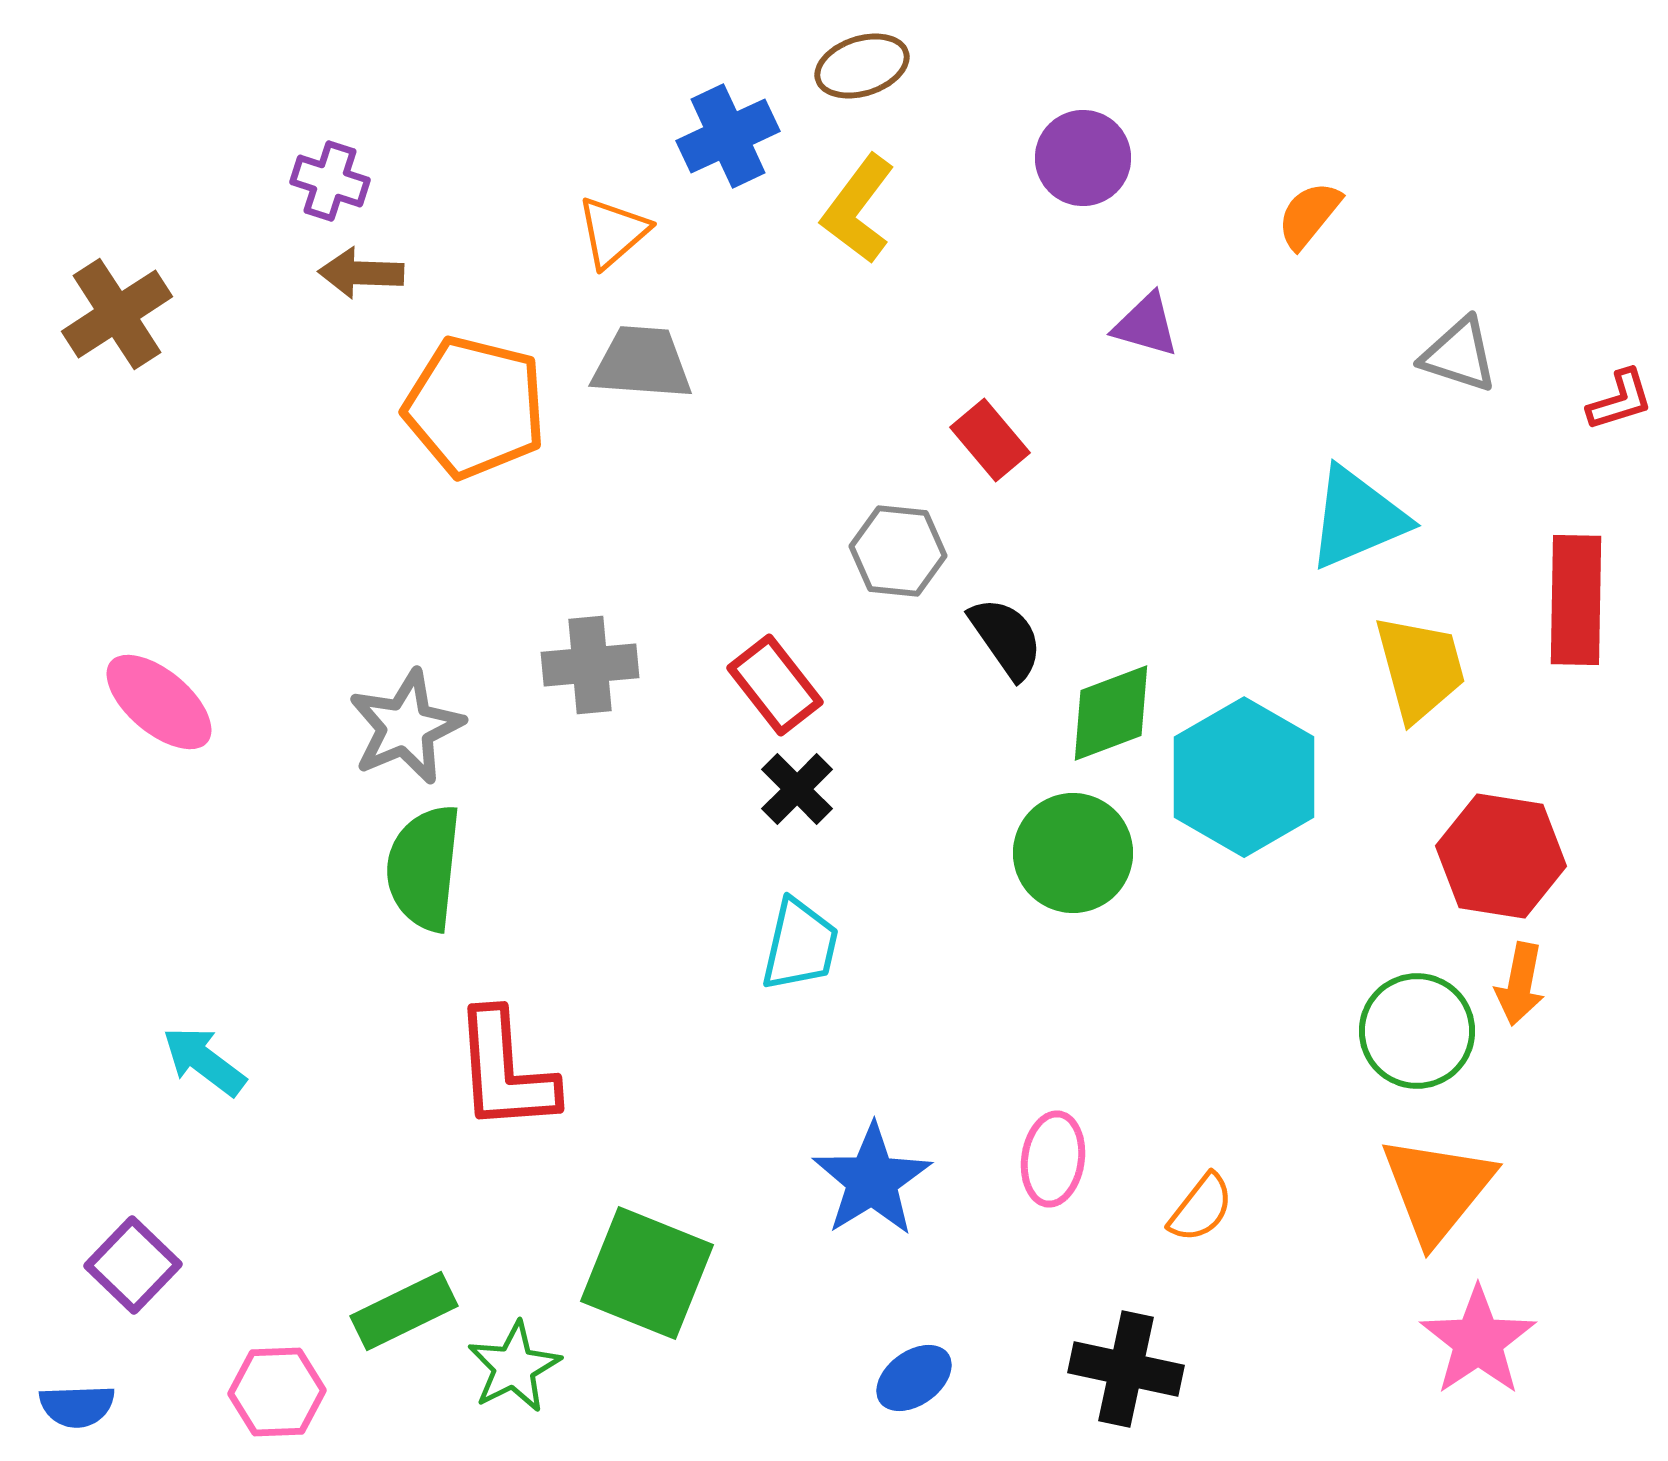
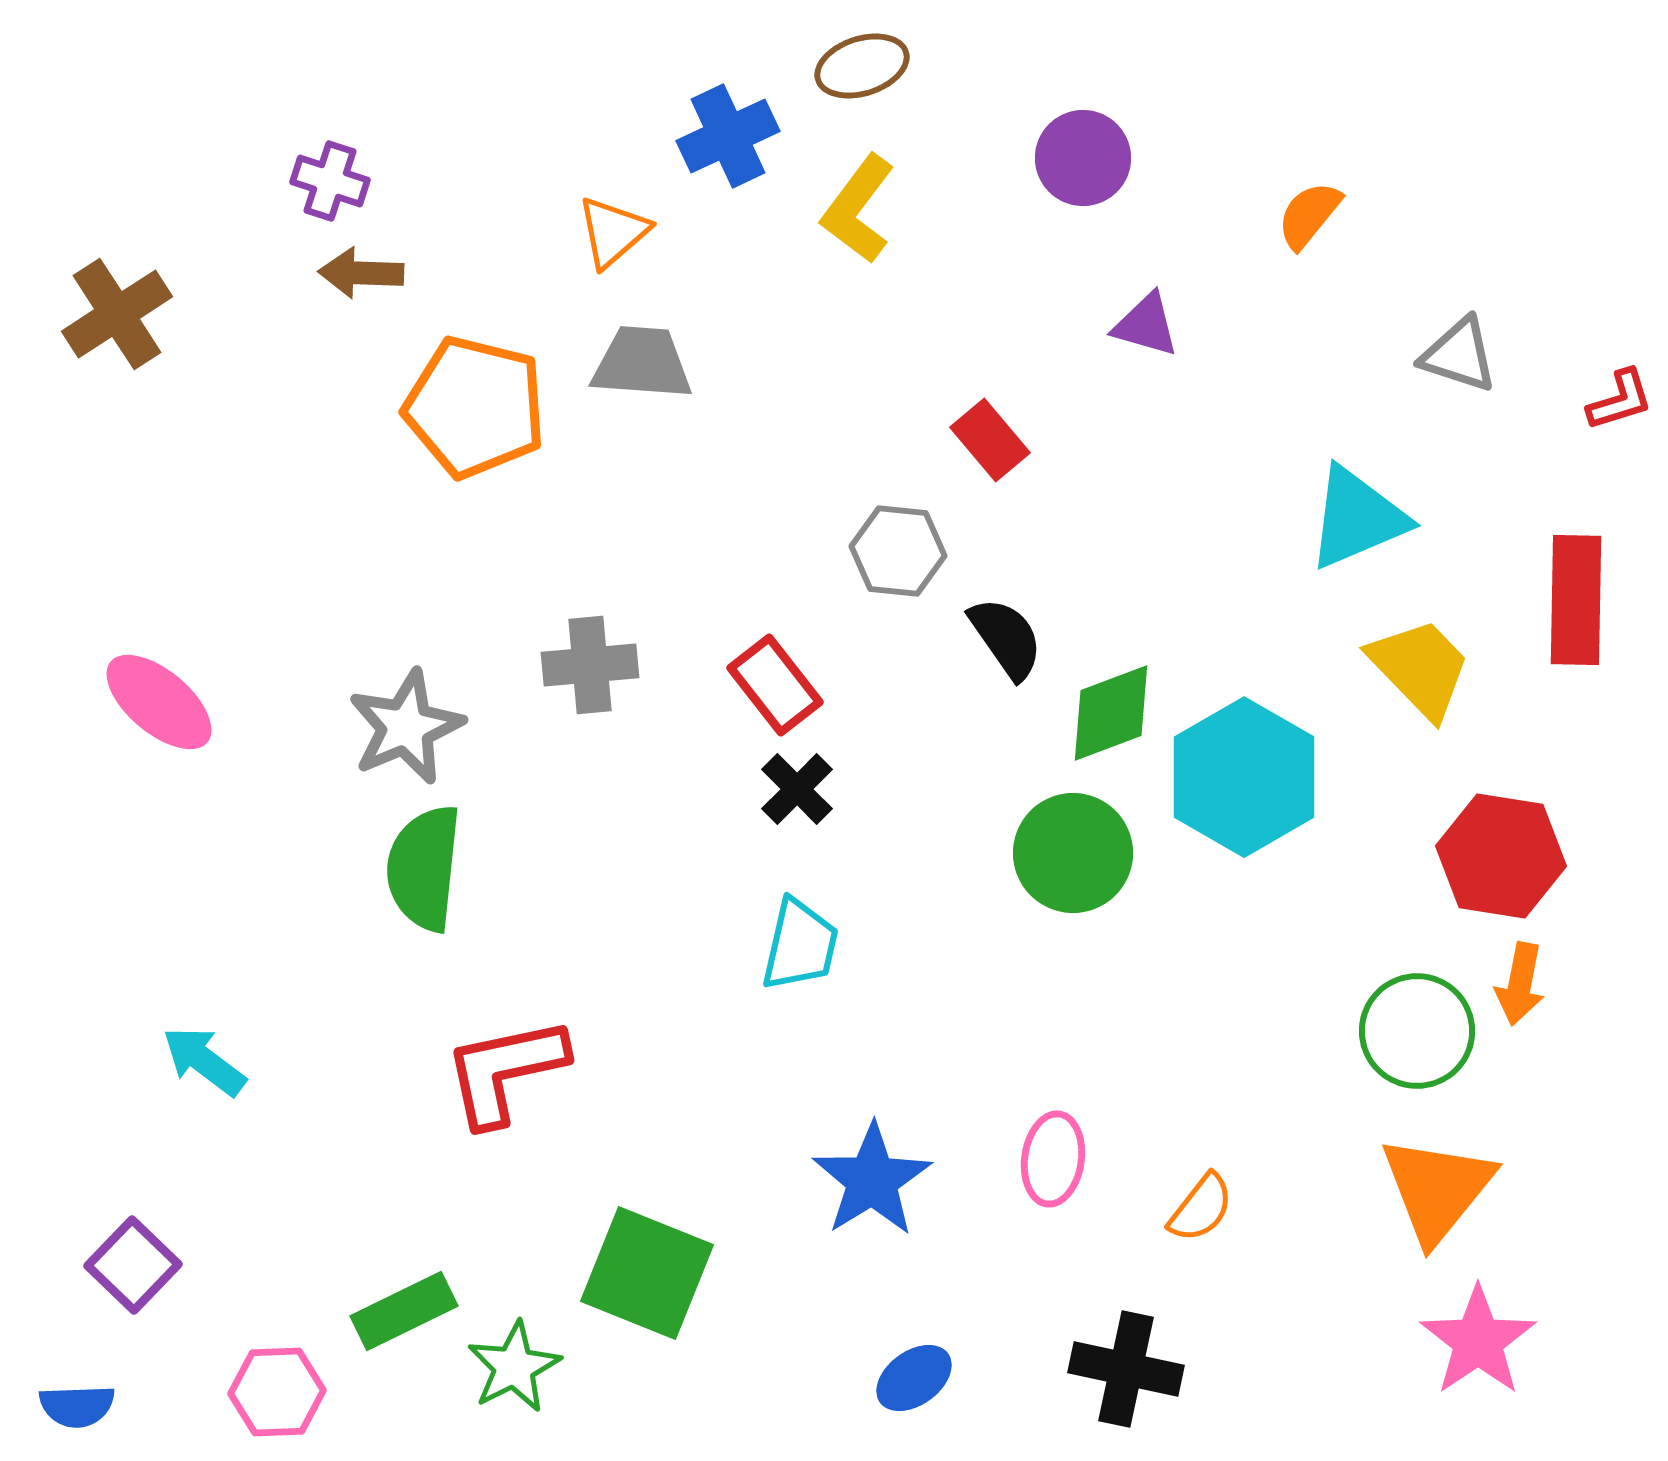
yellow trapezoid at (1420, 668): rotated 29 degrees counterclockwise
red L-shape at (505, 1071): rotated 82 degrees clockwise
